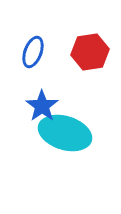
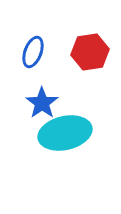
blue star: moved 3 px up
cyan ellipse: rotated 30 degrees counterclockwise
